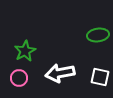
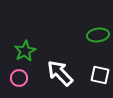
white arrow: rotated 56 degrees clockwise
white square: moved 2 px up
